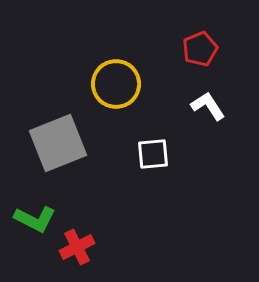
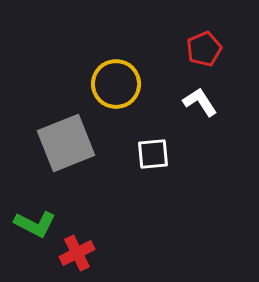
red pentagon: moved 4 px right
white L-shape: moved 8 px left, 4 px up
gray square: moved 8 px right
green L-shape: moved 5 px down
red cross: moved 6 px down
